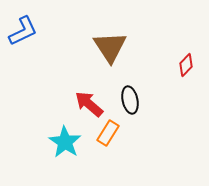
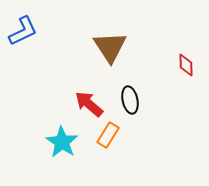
red diamond: rotated 45 degrees counterclockwise
orange rectangle: moved 2 px down
cyan star: moved 3 px left
